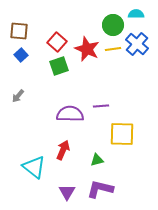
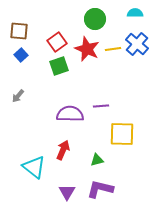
cyan semicircle: moved 1 px left, 1 px up
green circle: moved 18 px left, 6 px up
red square: rotated 12 degrees clockwise
